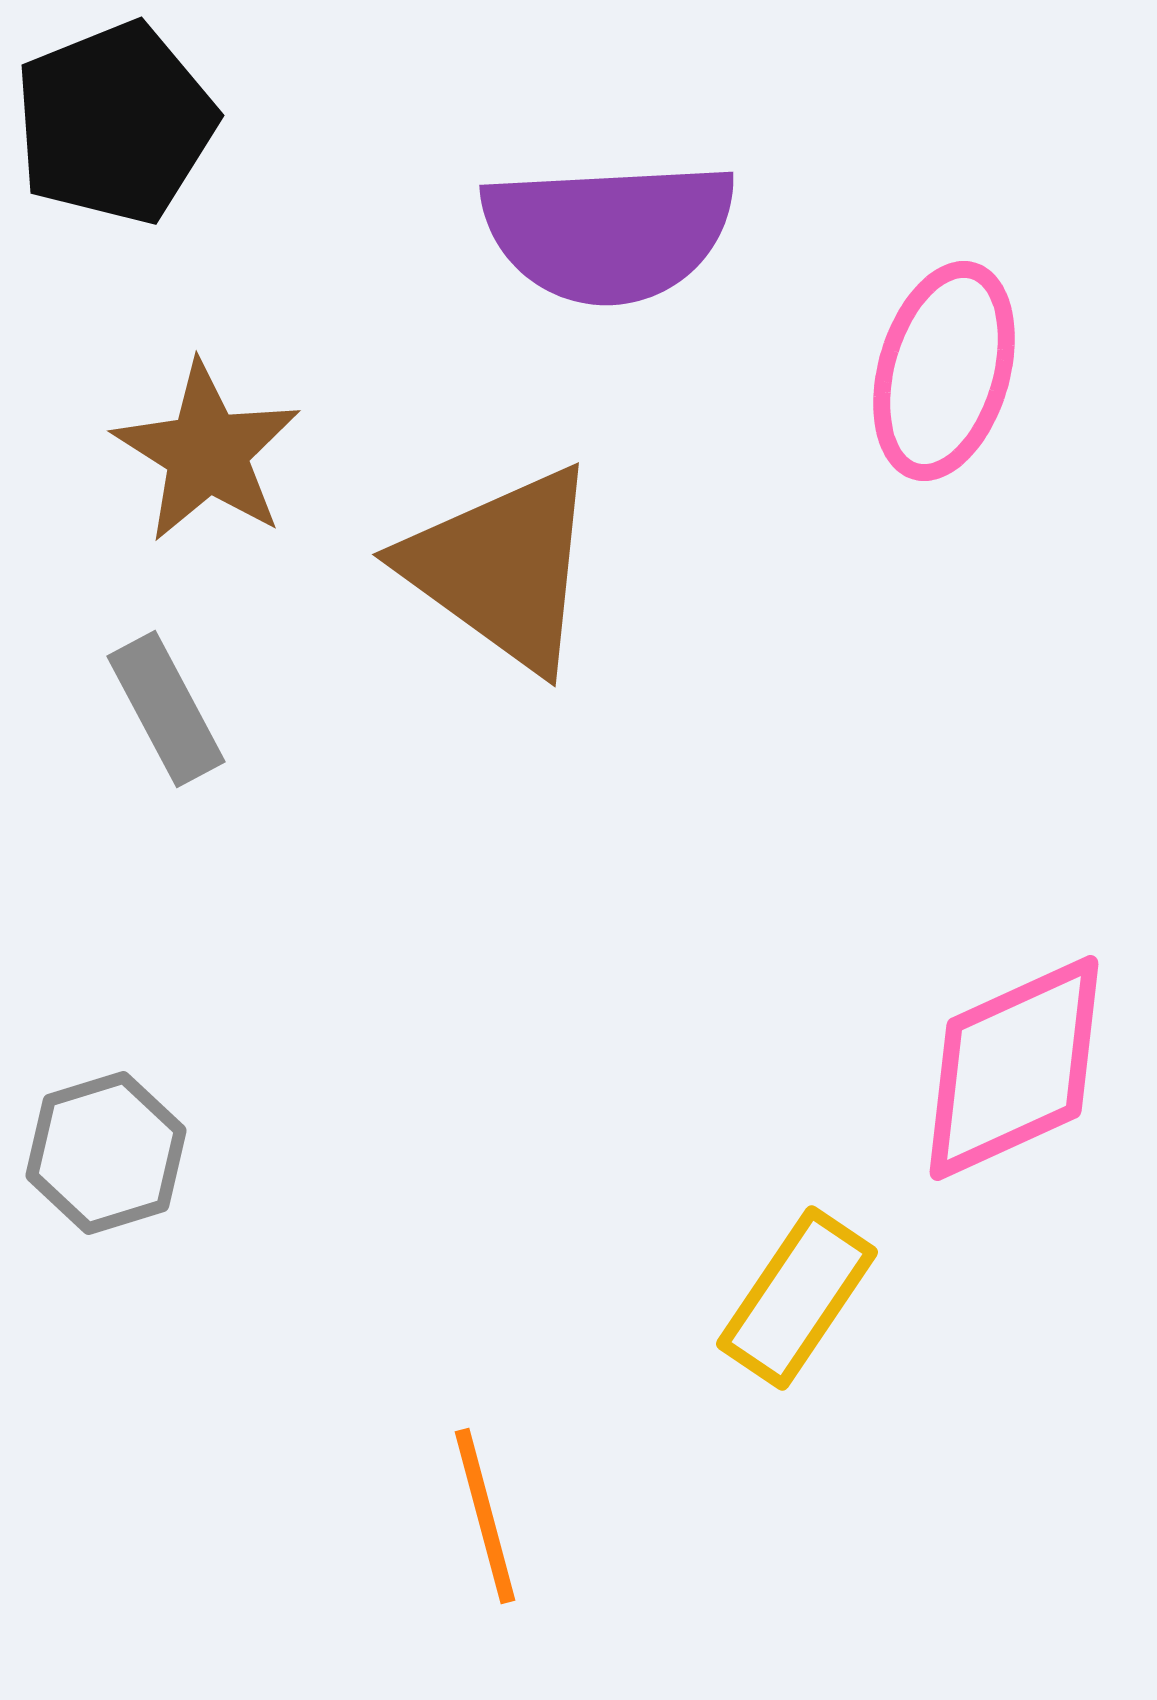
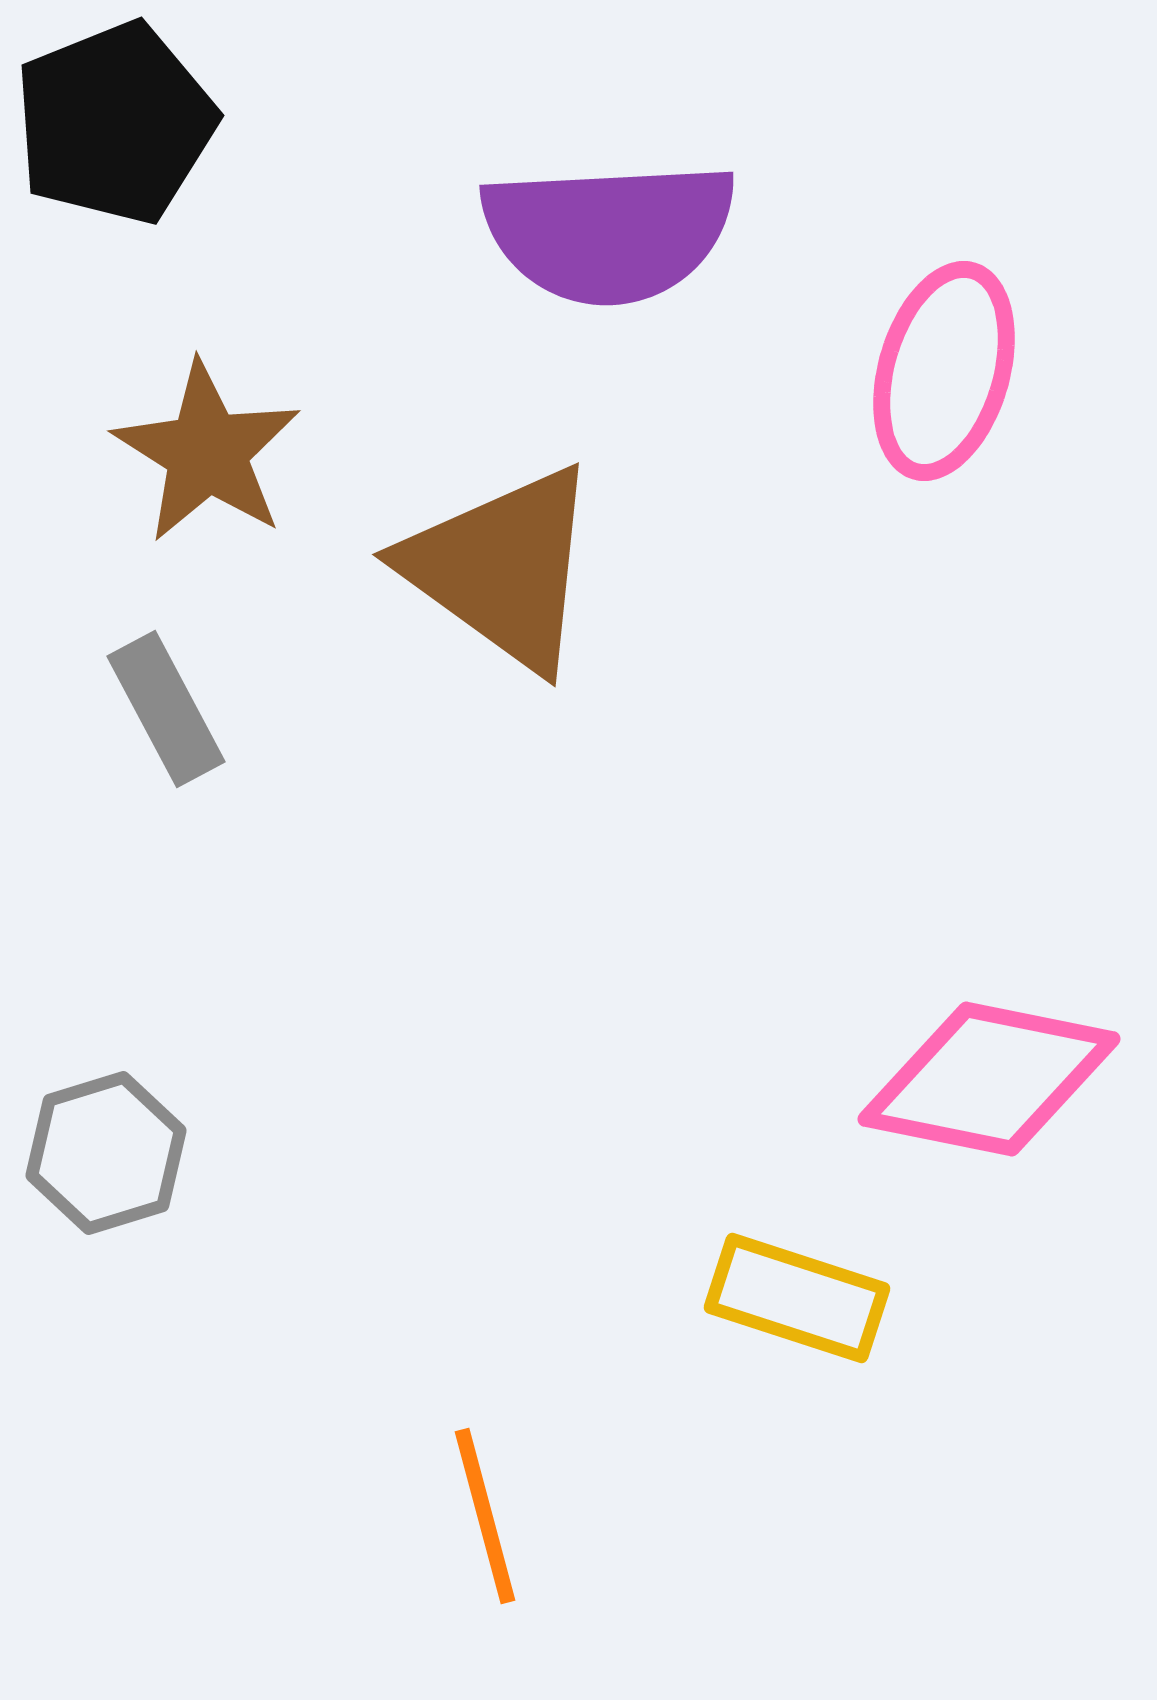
pink diamond: moved 25 px left, 11 px down; rotated 36 degrees clockwise
yellow rectangle: rotated 74 degrees clockwise
